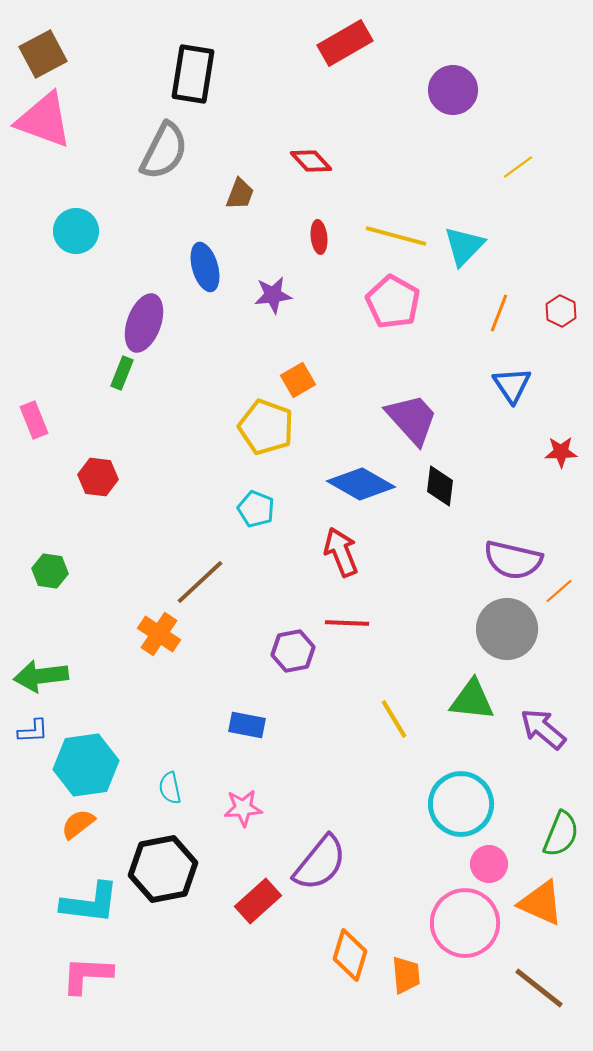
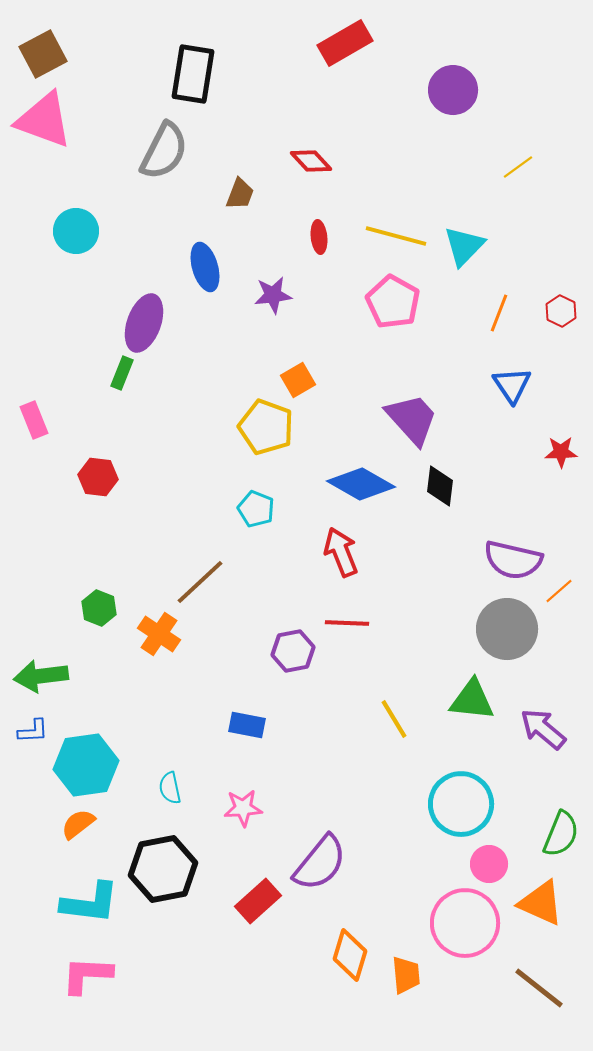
green hexagon at (50, 571): moved 49 px right, 37 px down; rotated 12 degrees clockwise
